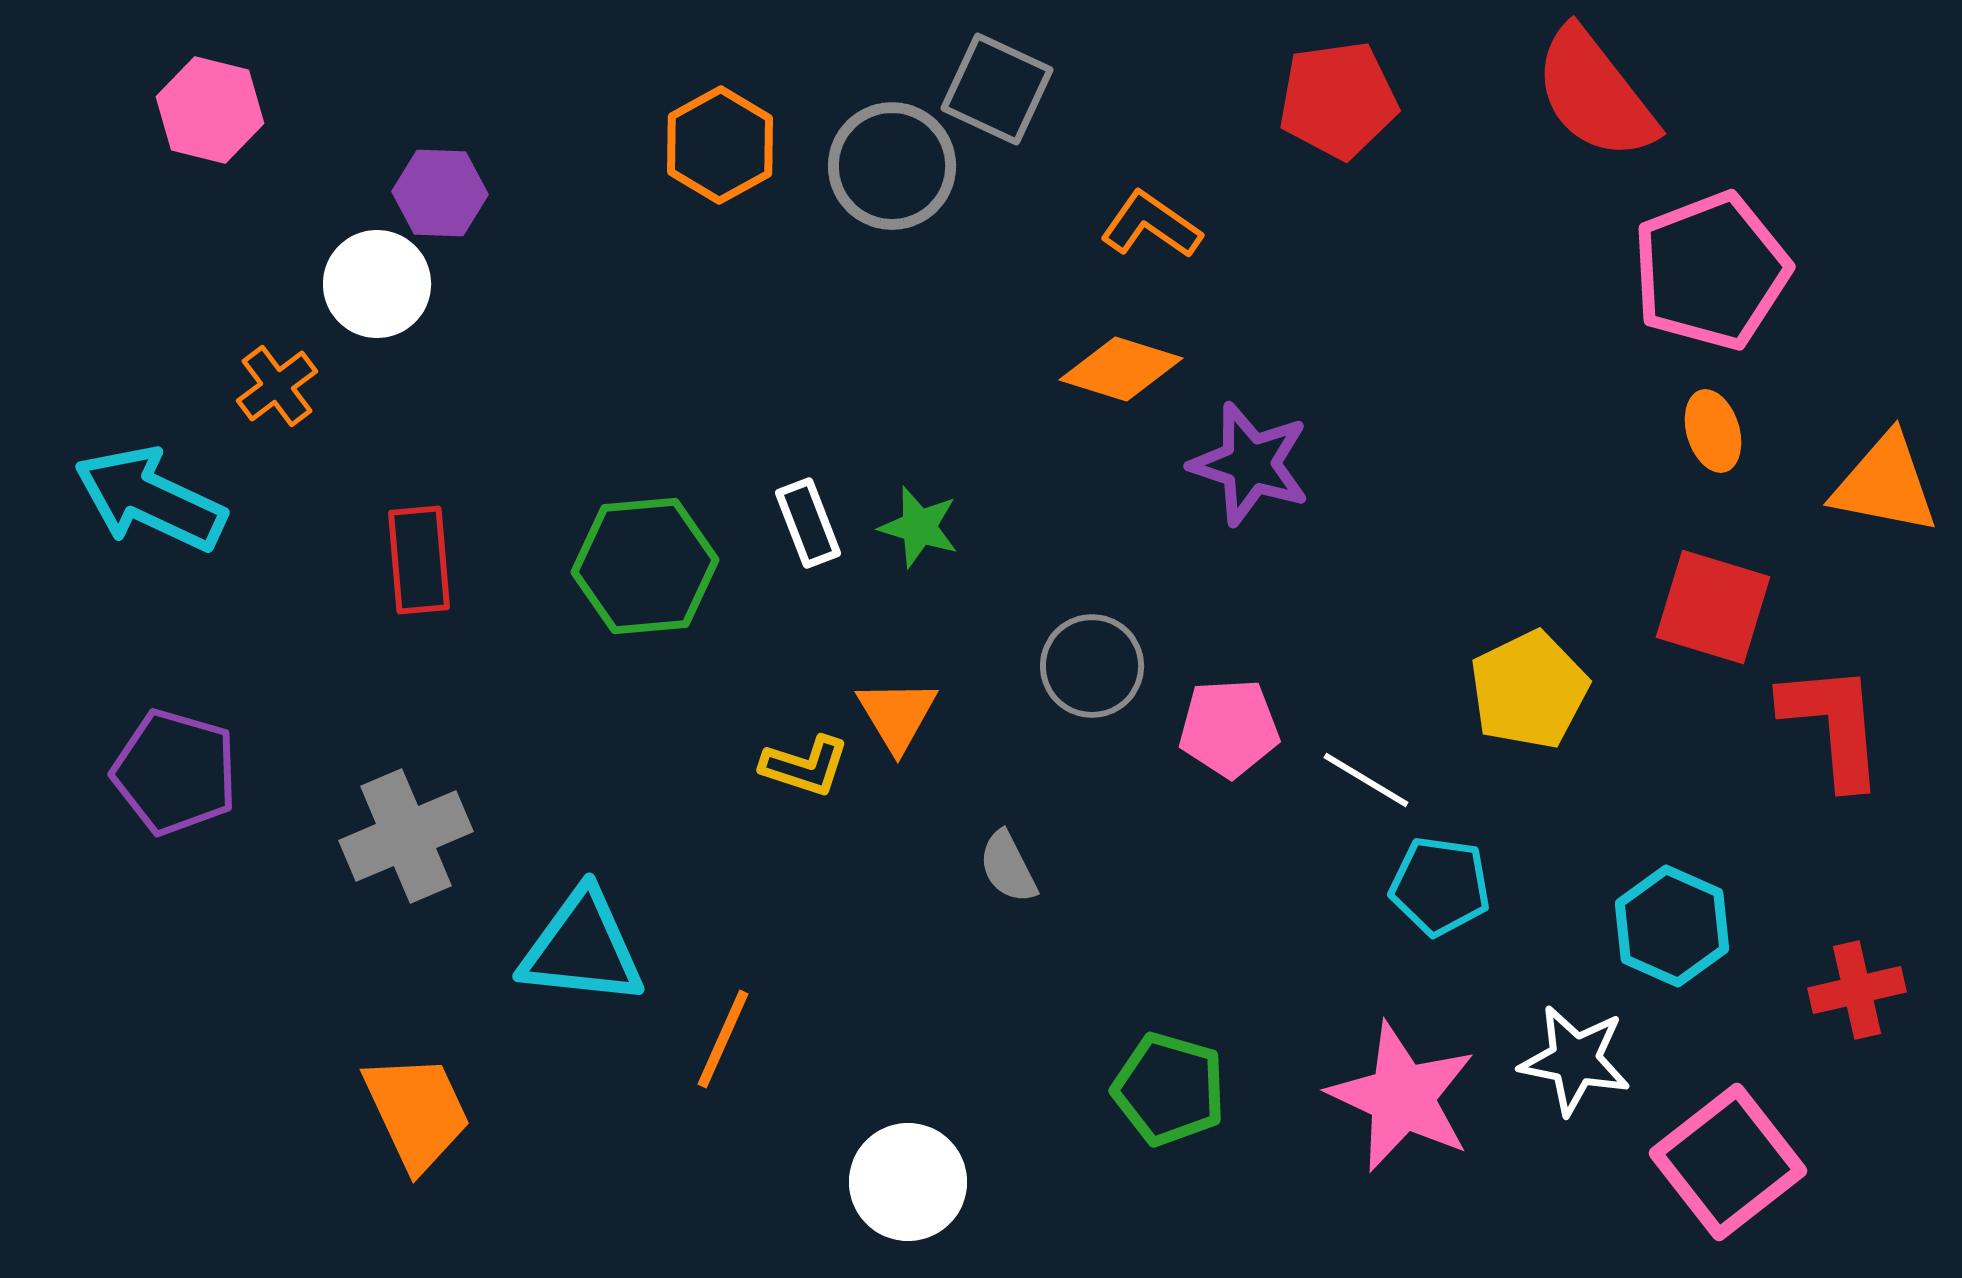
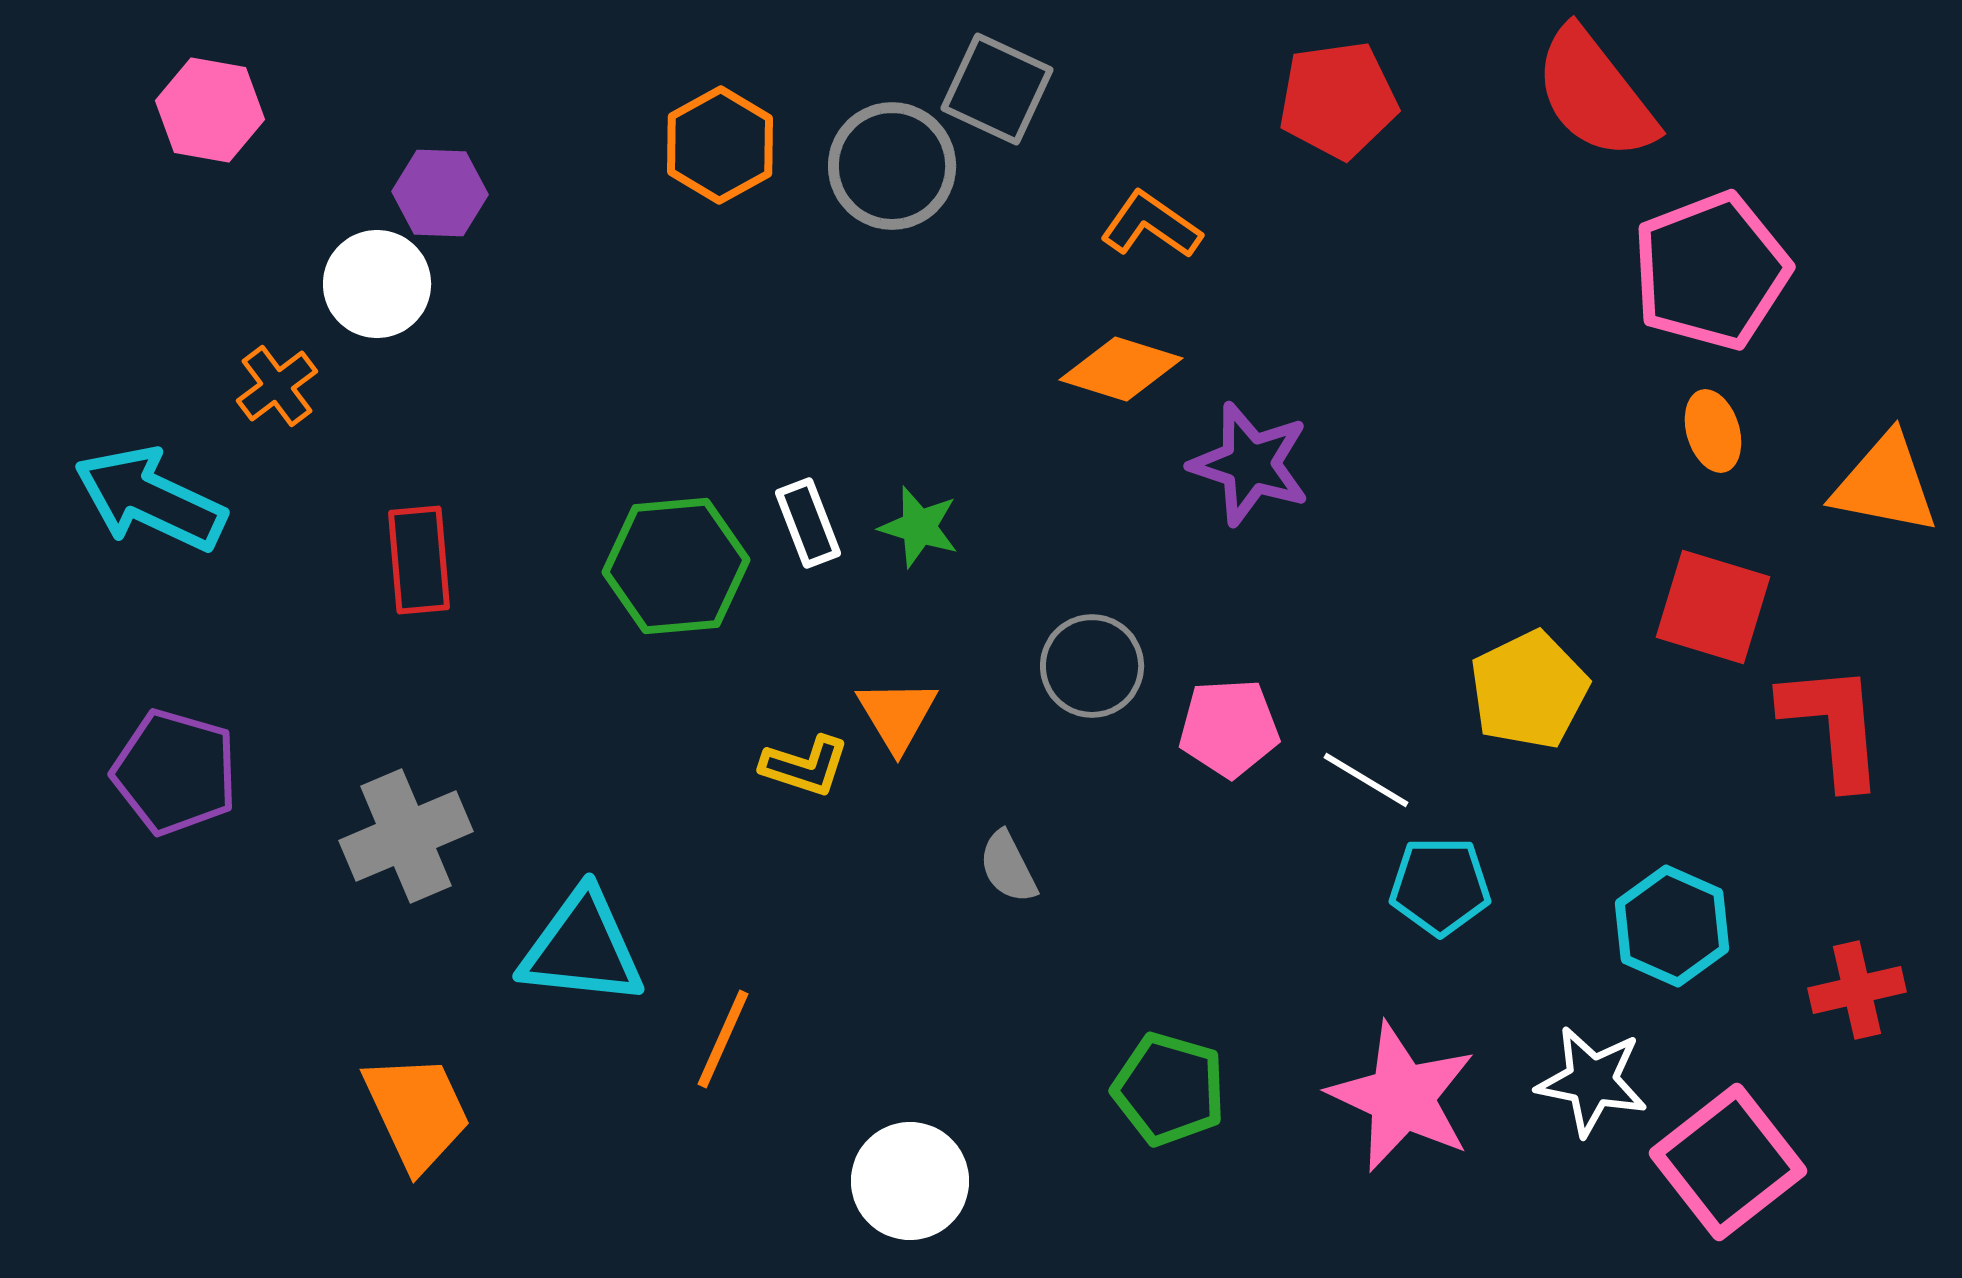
pink hexagon at (210, 110): rotated 4 degrees counterclockwise
green hexagon at (645, 566): moved 31 px right
cyan pentagon at (1440, 886): rotated 8 degrees counterclockwise
white star at (1575, 1060): moved 17 px right, 21 px down
white circle at (908, 1182): moved 2 px right, 1 px up
